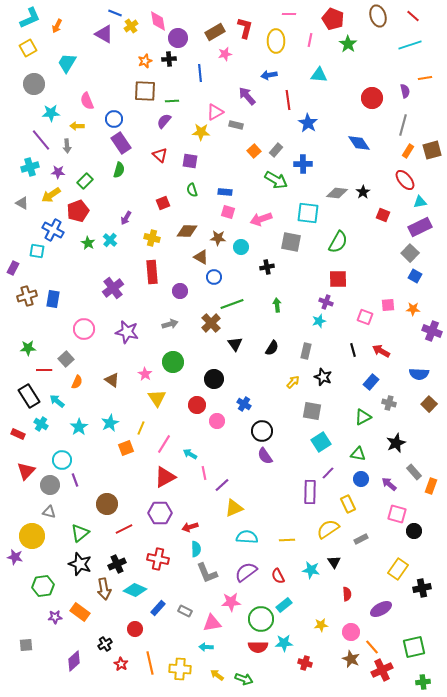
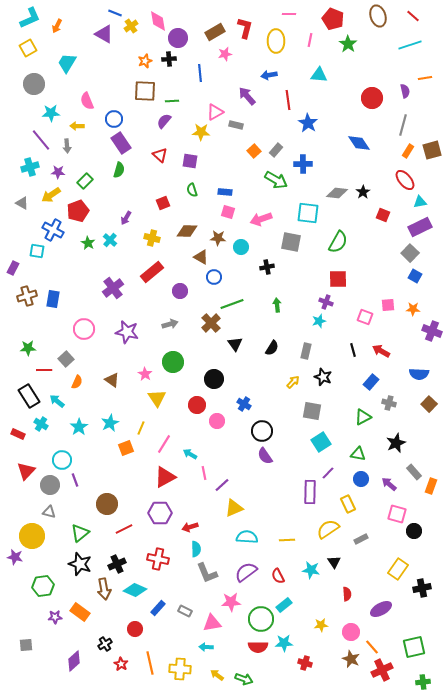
red rectangle at (152, 272): rotated 55 degrees clockwise
